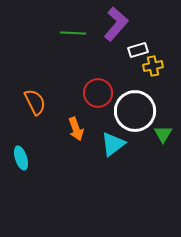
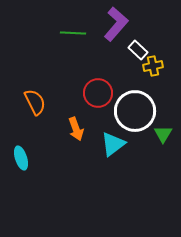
white rectangle: rotated 60 degrees clockwise
